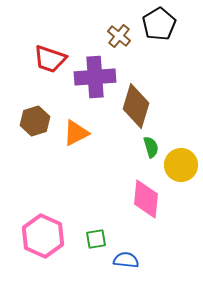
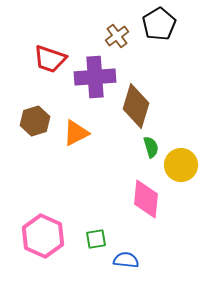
brown cross: moved 2 px left; rotated 15 degrees clockwise
